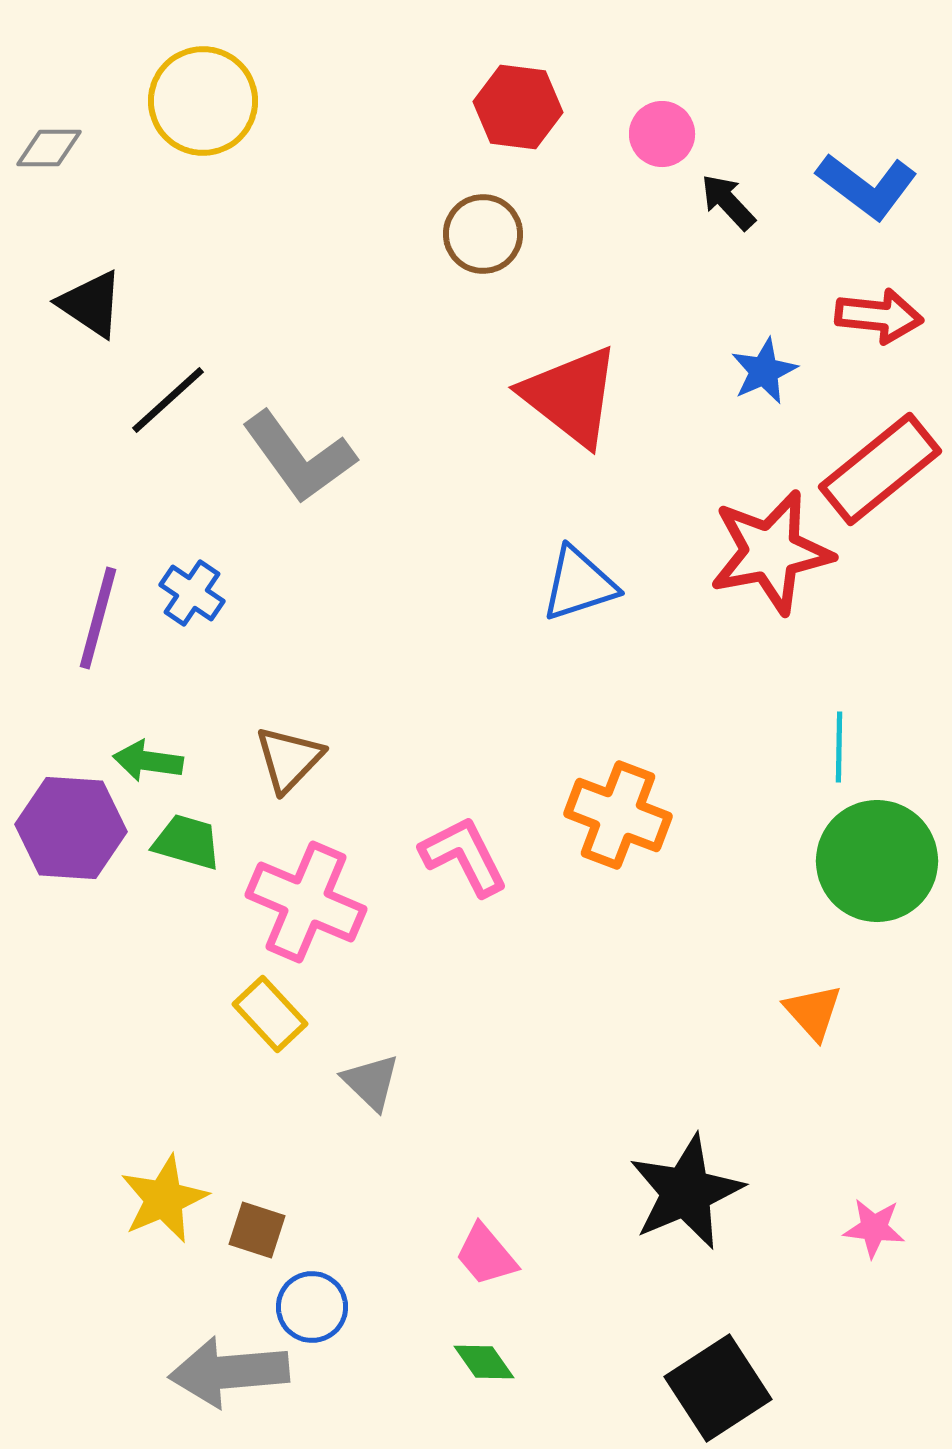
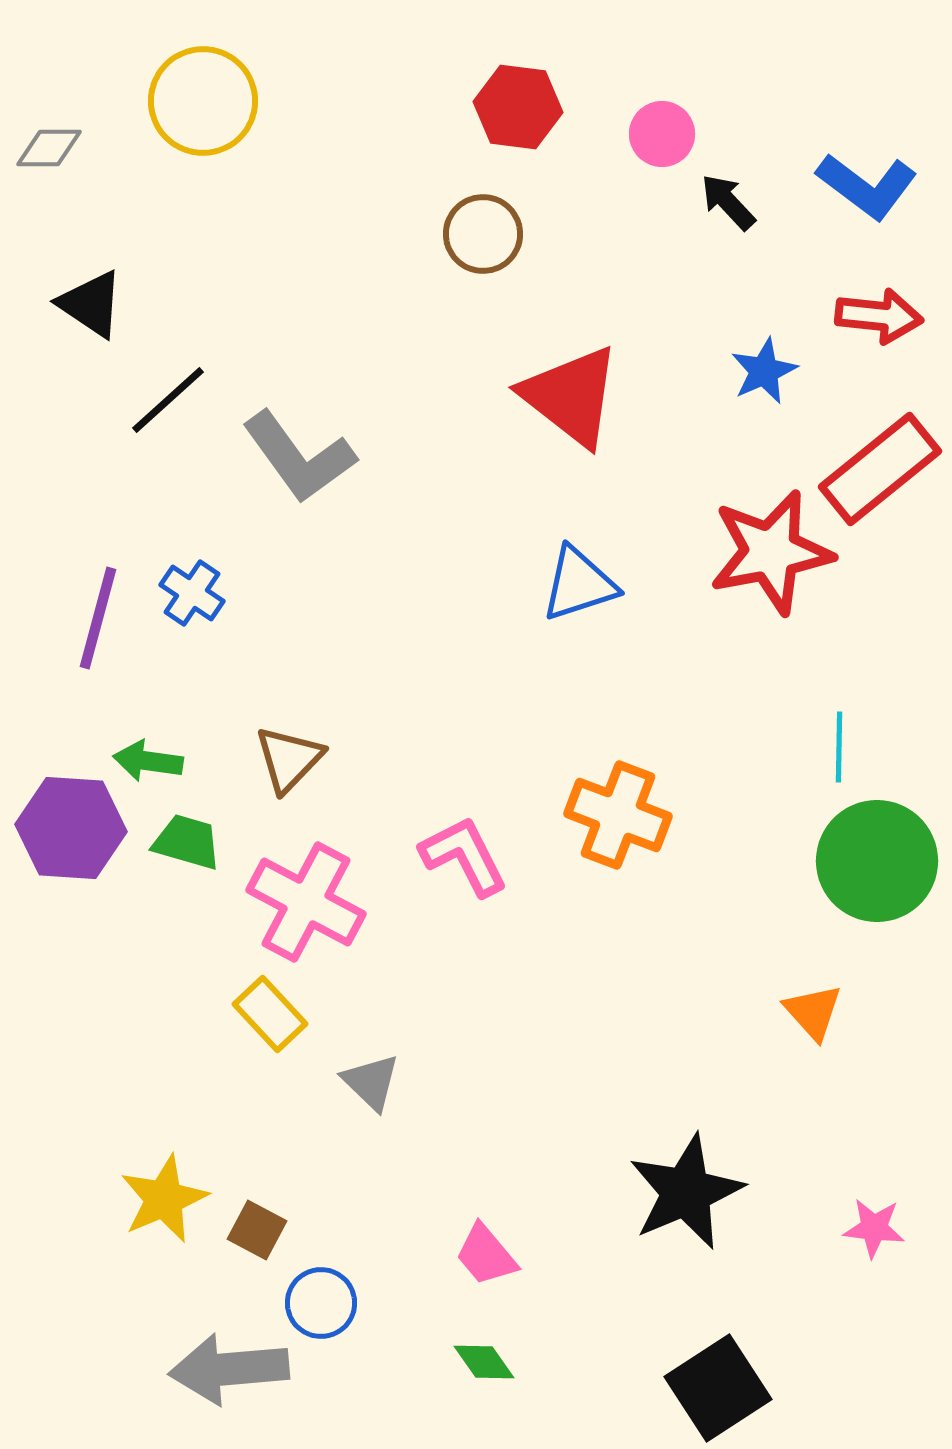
pink cross: rotated 5 degrees clockwise
brown square: rotated 10 degrees clockwise
blue circle: moved 9 px right, 4 px up
gray arrow: moved 3 px up
